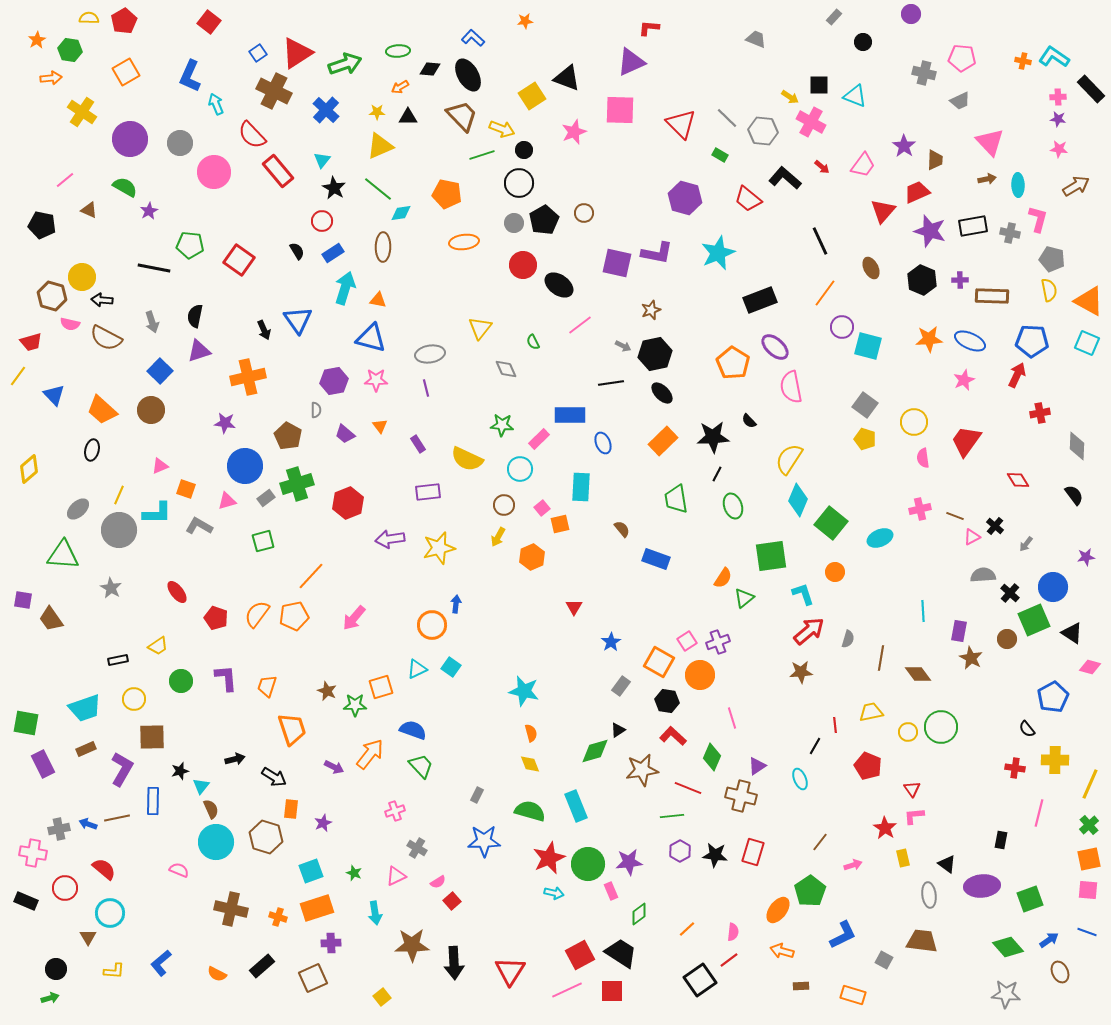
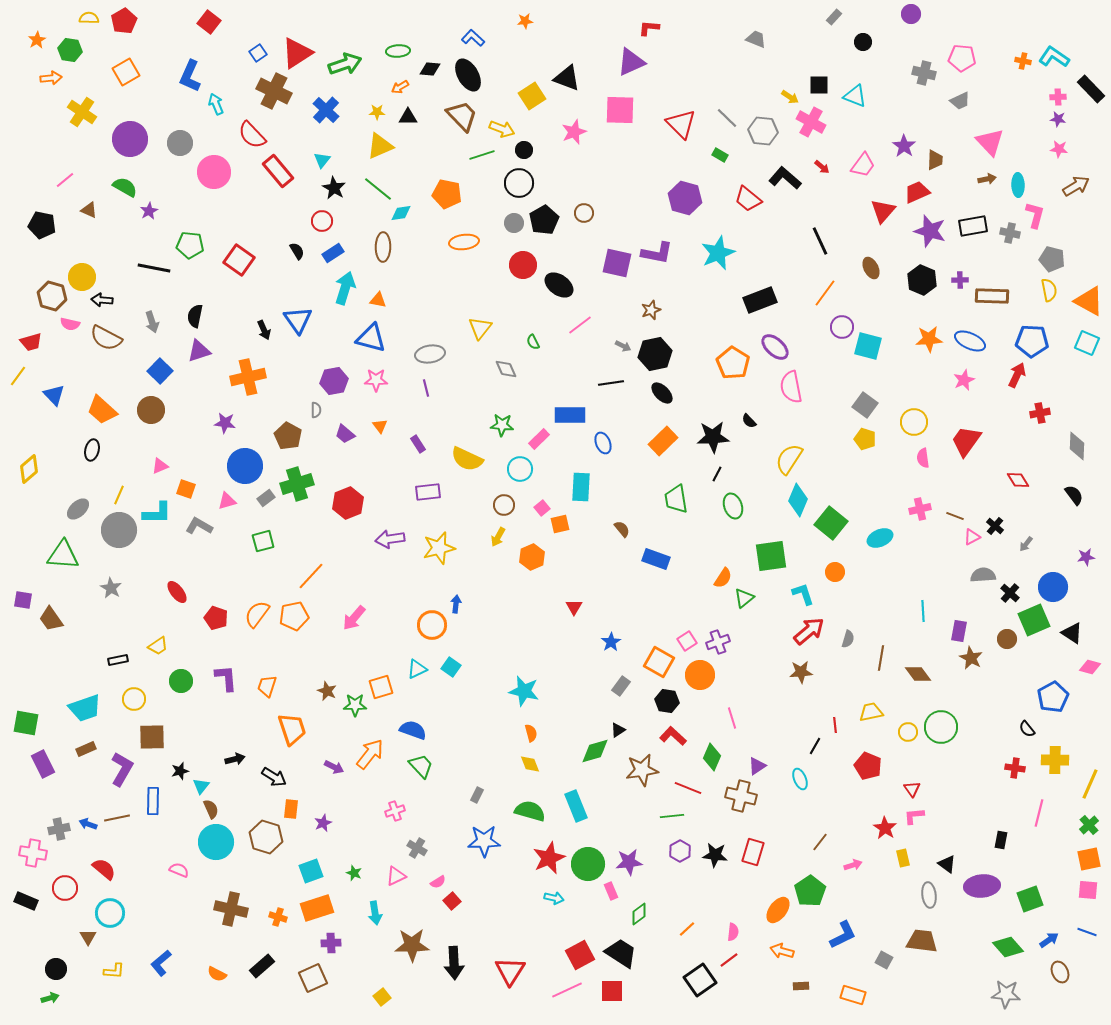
pink L-shape at (1038, 219): moved 3 px left, 4 px up
cyan arrow at (554, 893): moved 5 px down
